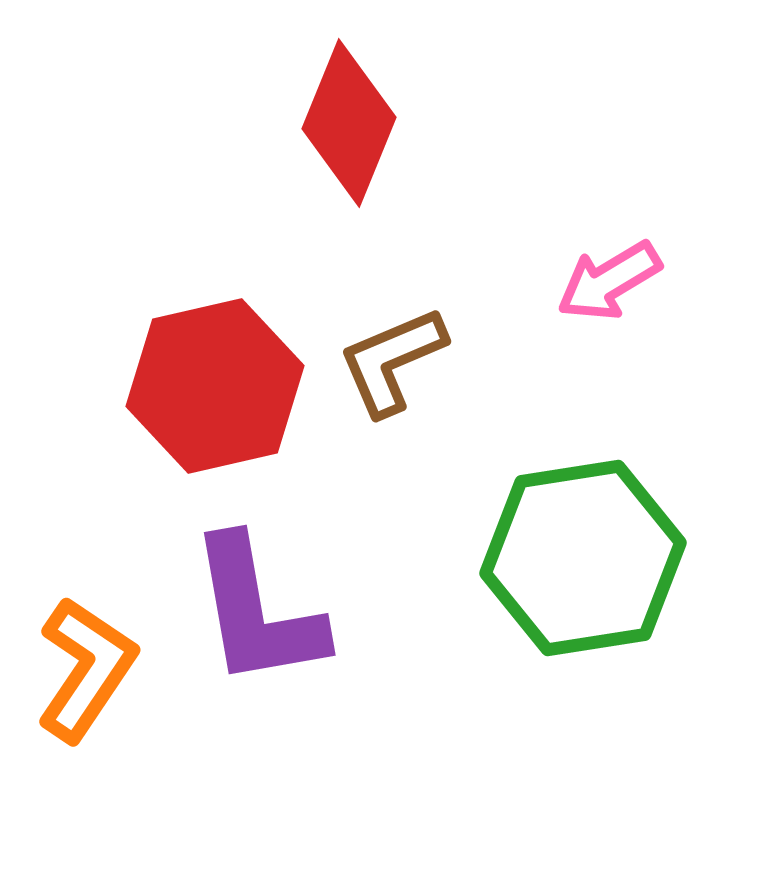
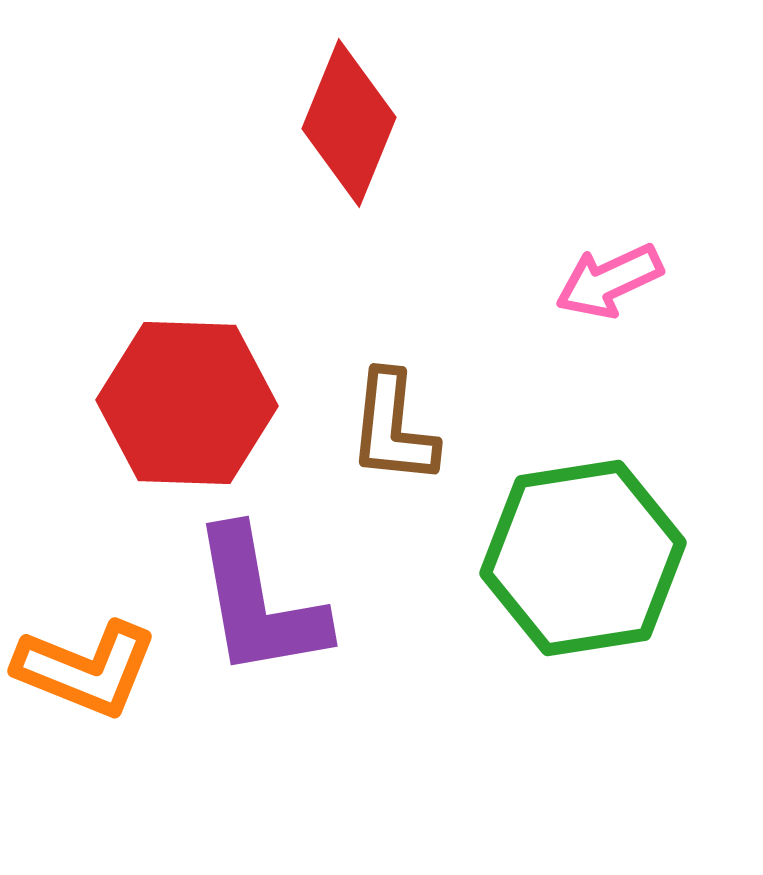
pink arrow: rotated 6 degrees clockwise
brown L-shape: moved 1 px right, 67 px down; rotated 61 degrees counterclockwise
red hexagon: moved 28 px left, 17 px down; rotated 15 degrees clockwise
purple L-shape: moved 2 px right, 9 px up
orange L-shape: rotated 78 degrees clockwise
